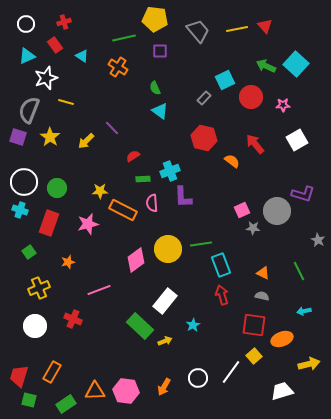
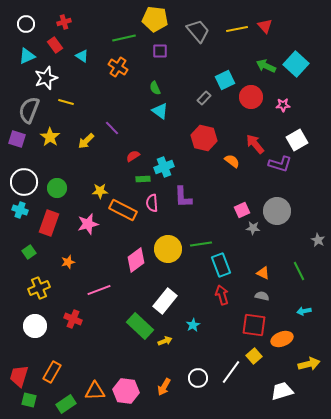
purple square at (18, 137): moved 1 px left, 2 px down
cyan cross at (170, 171): moved 6 px left, 4 px up
purple L-shape at (303, 194): moved 23 px left, 30 px up
